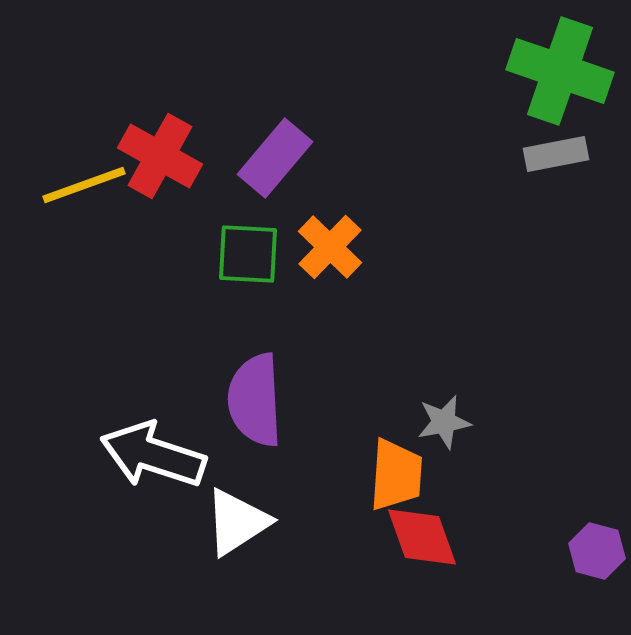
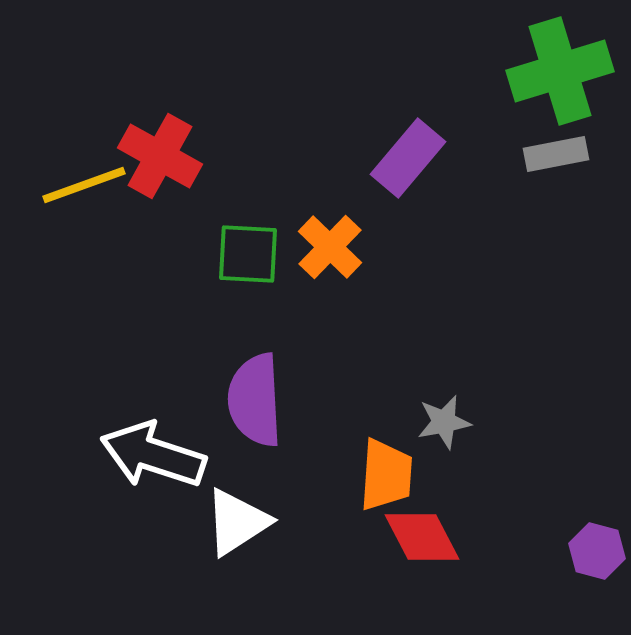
green cross: rotated 36 degrees counterclockwise
purple rectangle: moved 133 px right
orange trapezoid: moved 10 px left
red diamond: rotated 8 degrees counterclockwise
